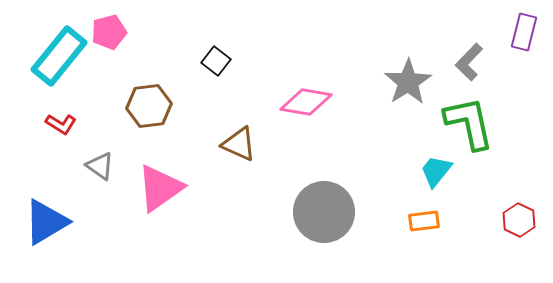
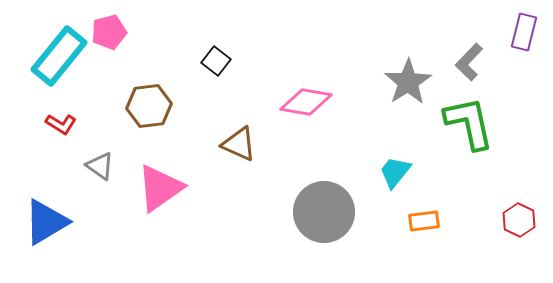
cyan trapezoid: moved 41 px left, 1 px down
